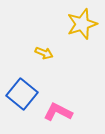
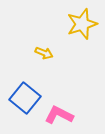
blue square: moved 3 px right, 4 px down
pink L-shape: moved 1 px right, 3 px down
